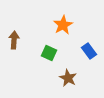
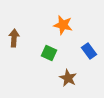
orange star: rotated 30 degrees counterclockwise
brown arrow: moved 2 px up
